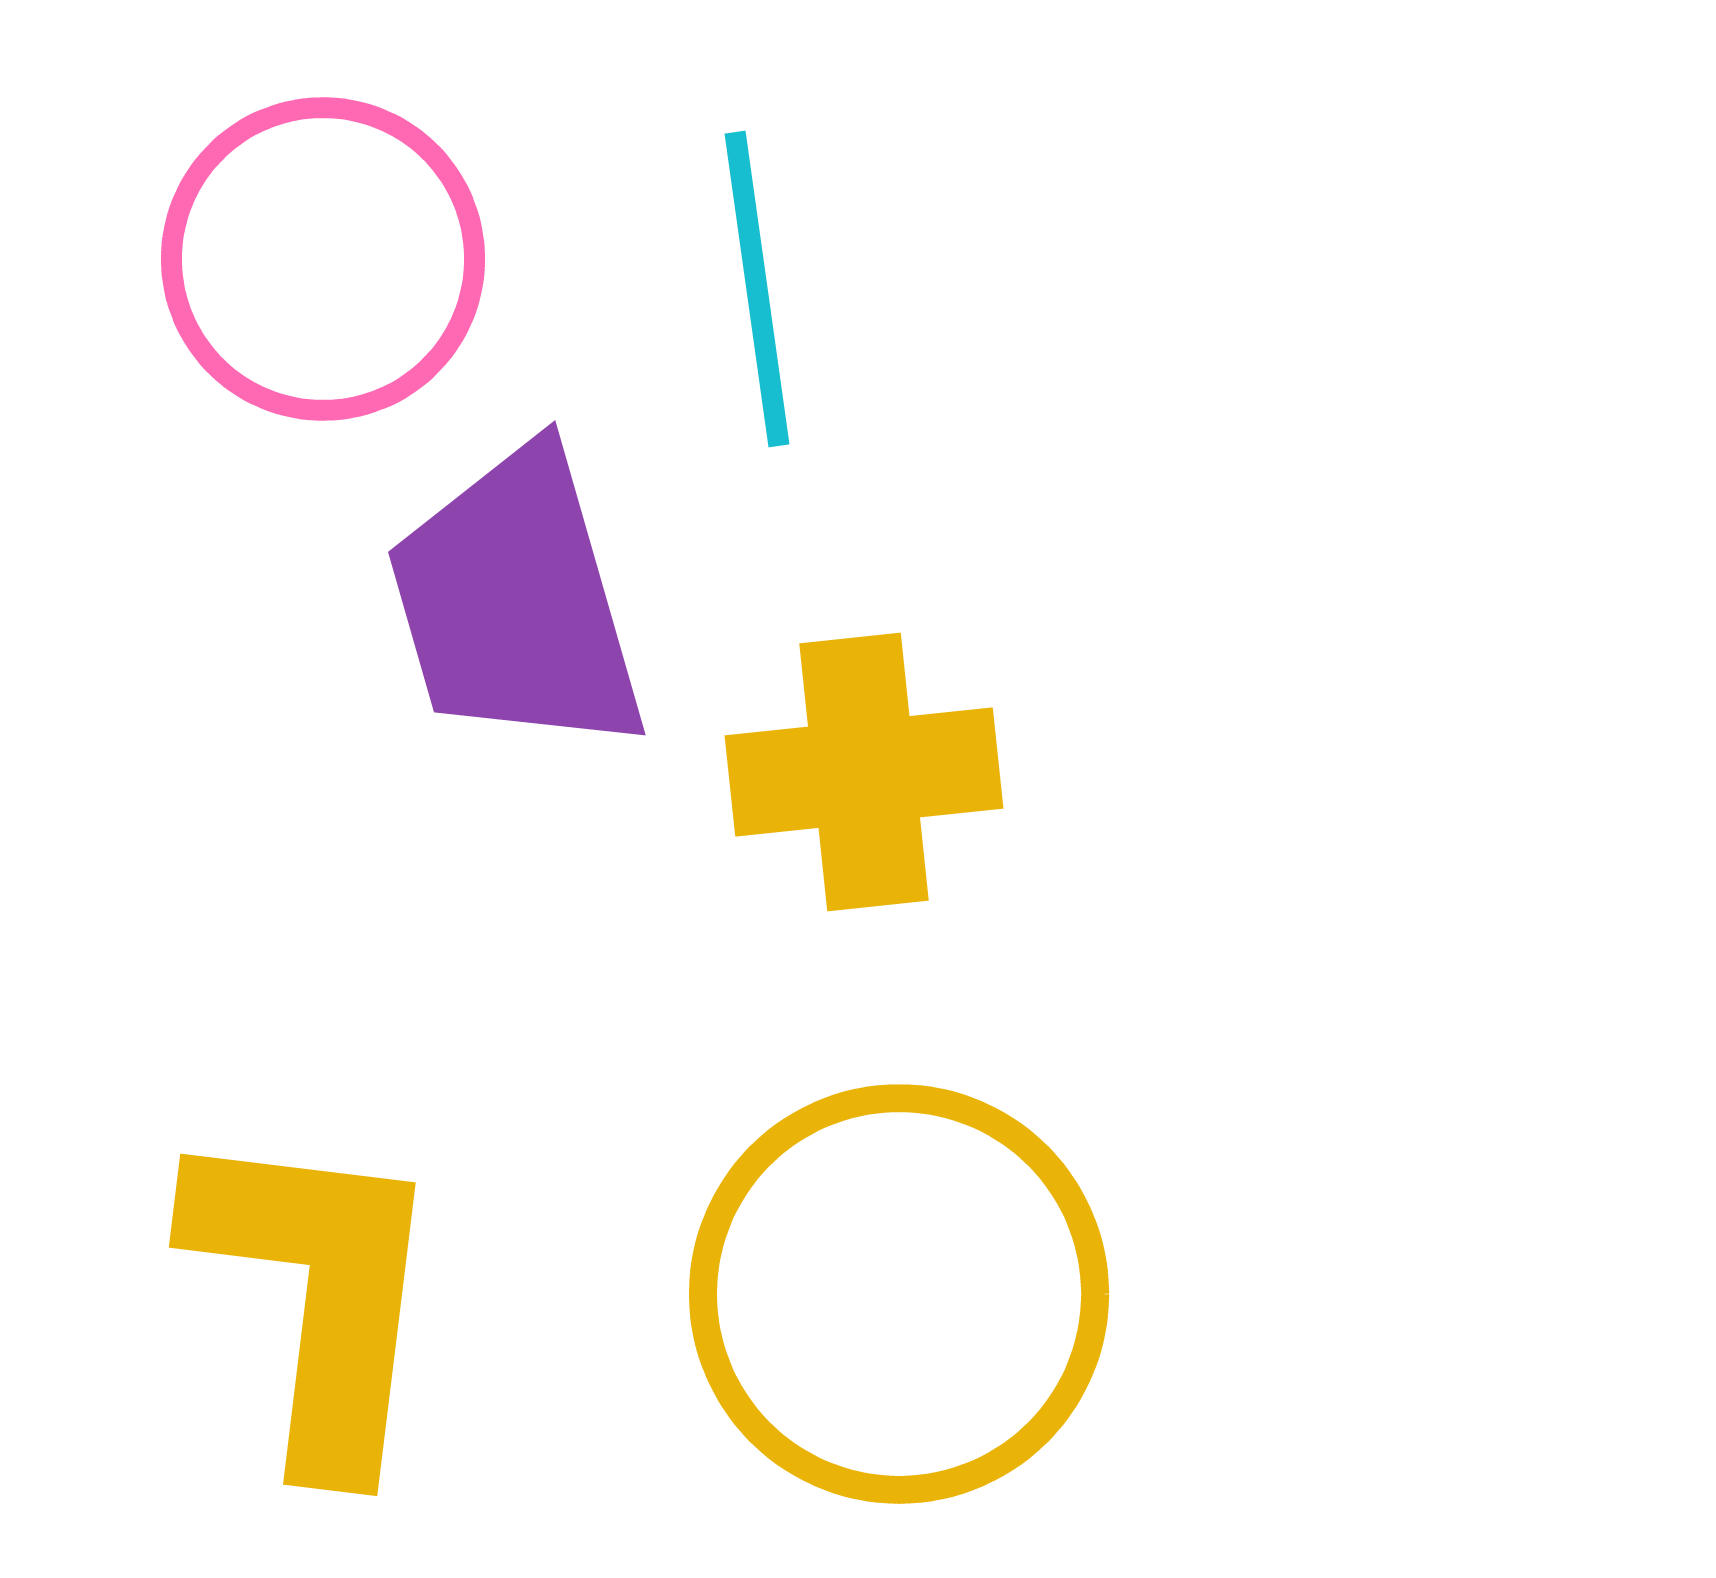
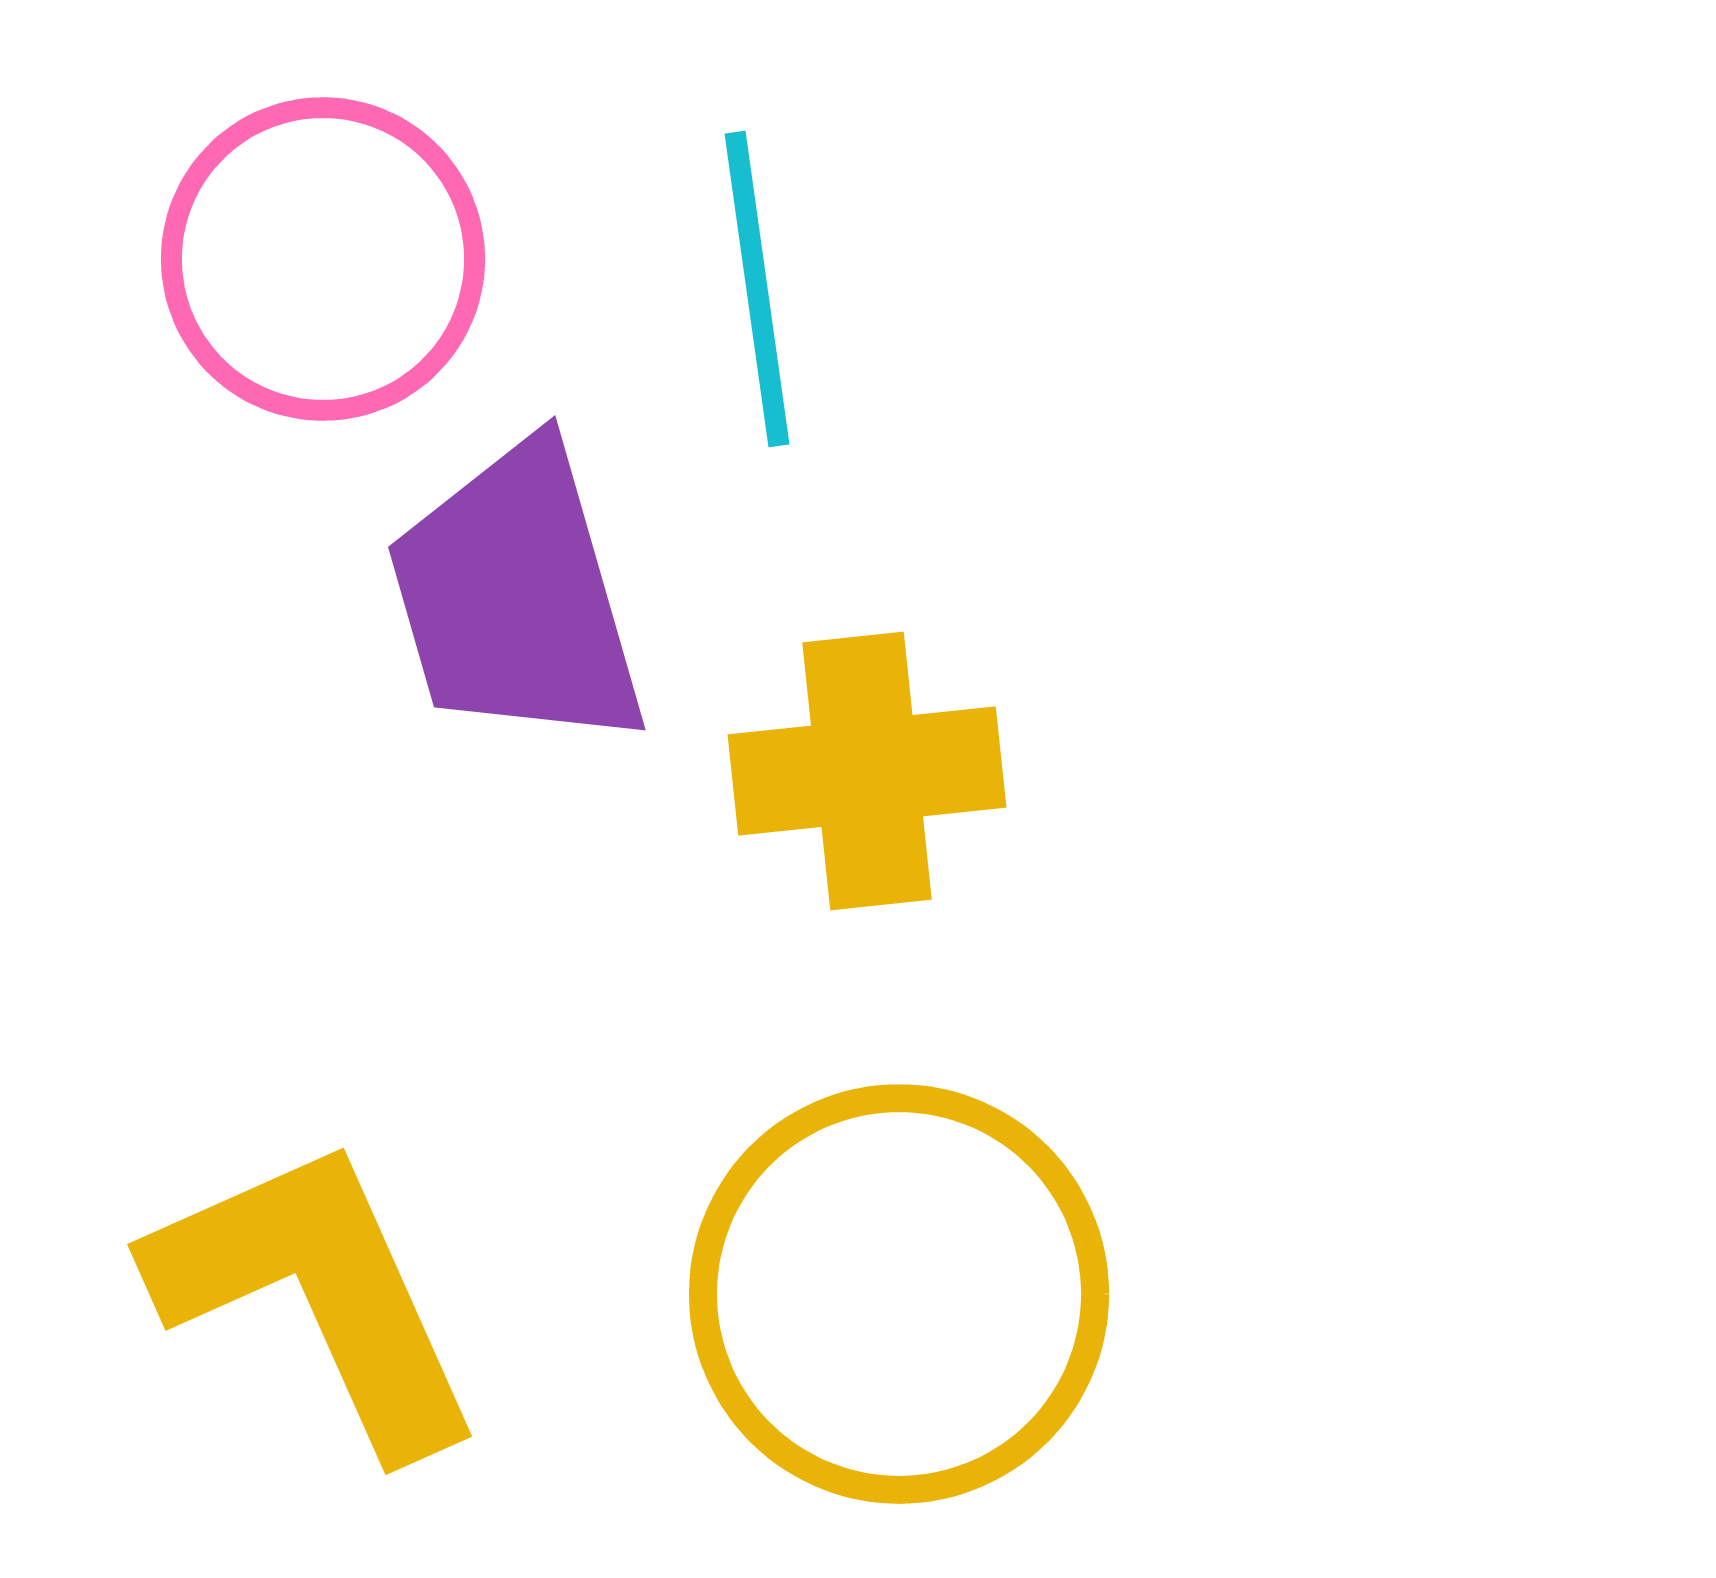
purple trapezoid: moved 5 px up
yellow cross: moved 3 px right, 1 px up
yellow L-shape: rotated 31 degrees counterclockwise
